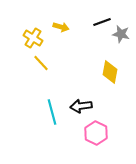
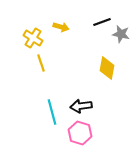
yellow line: rotated 24 degrees clockwise
yellow diamond: moved 3 px left, 4 px up
pink hexagon: moved 16 px left; rotated 10 degrees counterclockwise
